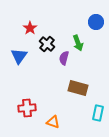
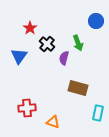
blue circle: moved 1 px up
